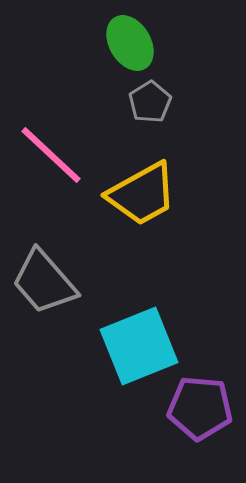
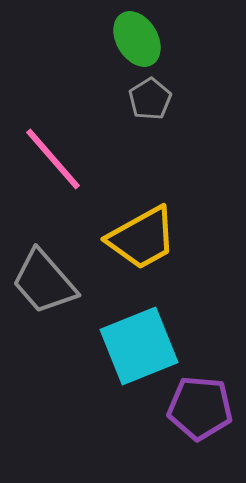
green ellipse: moved 7 px right, 4 px up
gray pentagon: moved 3 px up
pink line: moved 2 px right, 4 px down; rotated 6 degrees clockwise
yellow trapezoid: moved 44 px down
